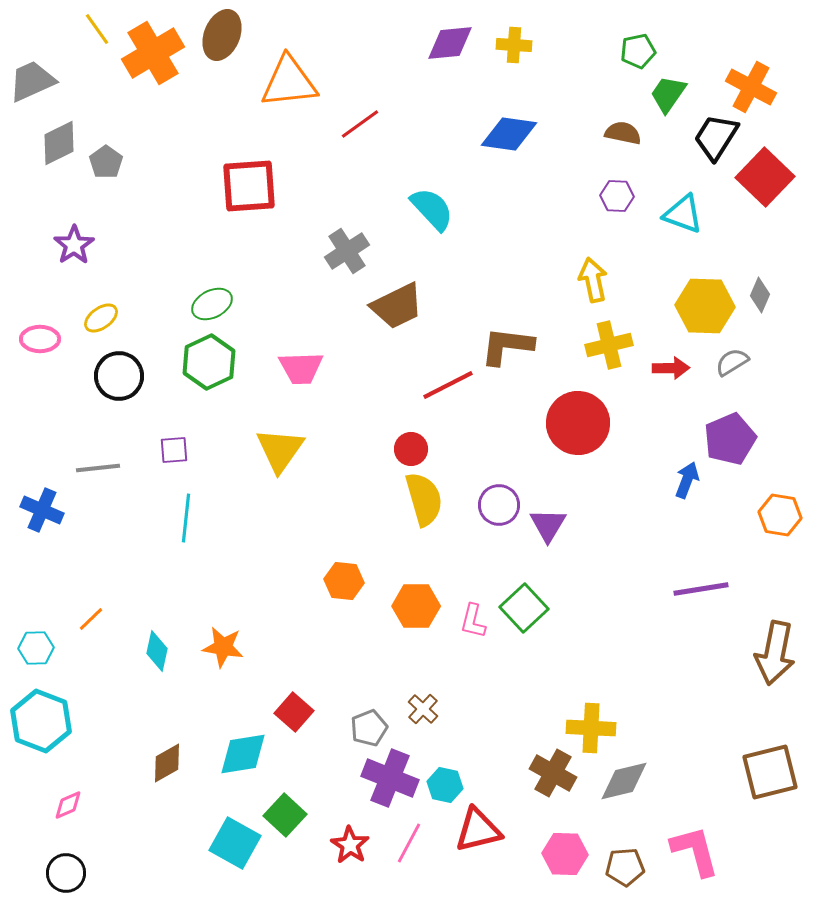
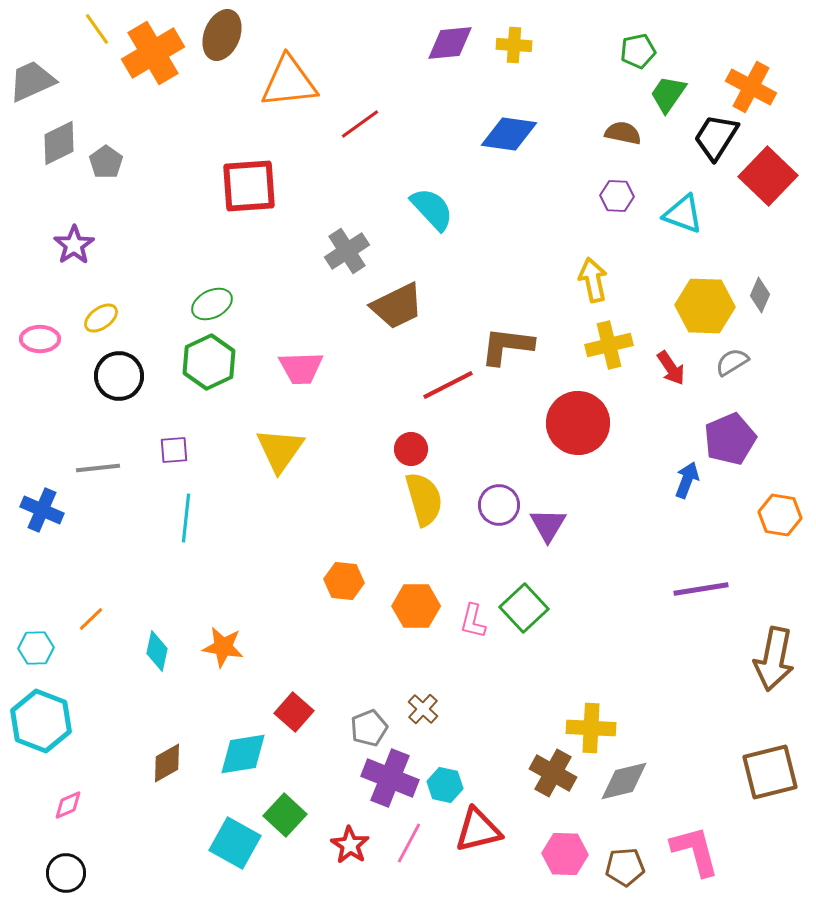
red square at (765, 177): moved 3 px right, 1 px up
red arrow at (671, 368): rotated 57 degrees clockwise
brown arrow at (775, 653): moved 1 px left, 6 px down
